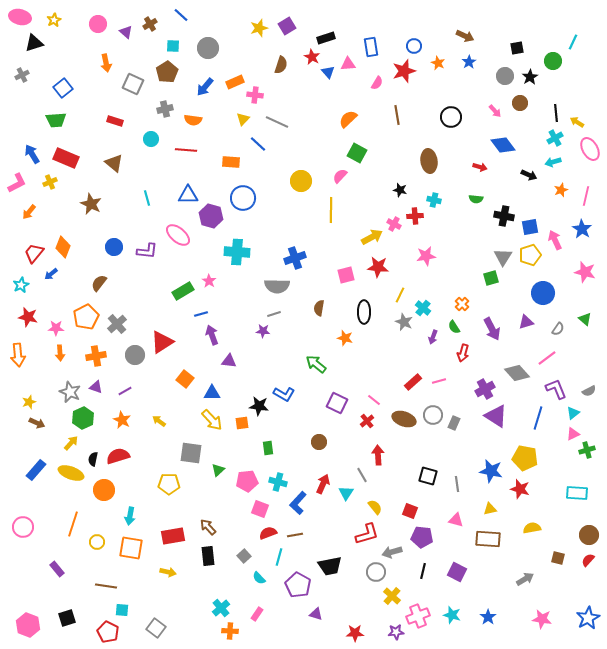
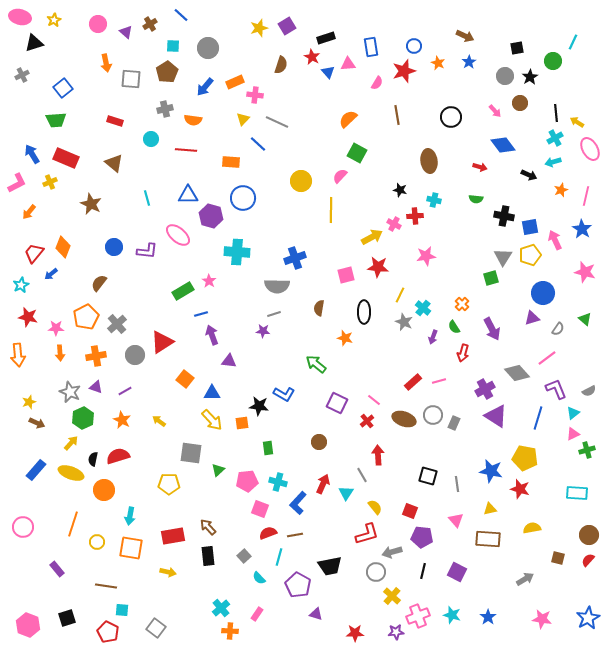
gray square at (133, 84): moved 2 px left, 5 px up; rotated 20 degrees counterclockwise
purple triangle at (526, 322): moved 6 px right, 4 px up
pink triangle at (456, 520): rotated 35 degrees clockwise
